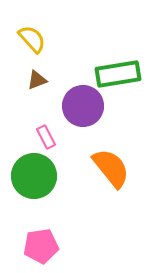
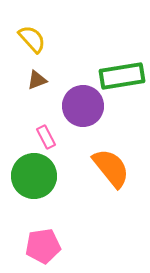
green rectangle: moved 4 px right, 2 px down
pink pentagon: moved 2 px right
